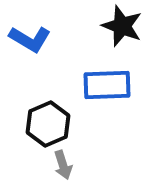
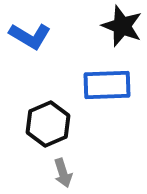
blue L-shape: moved 3 px up
gray arrow: moved 8 px down
